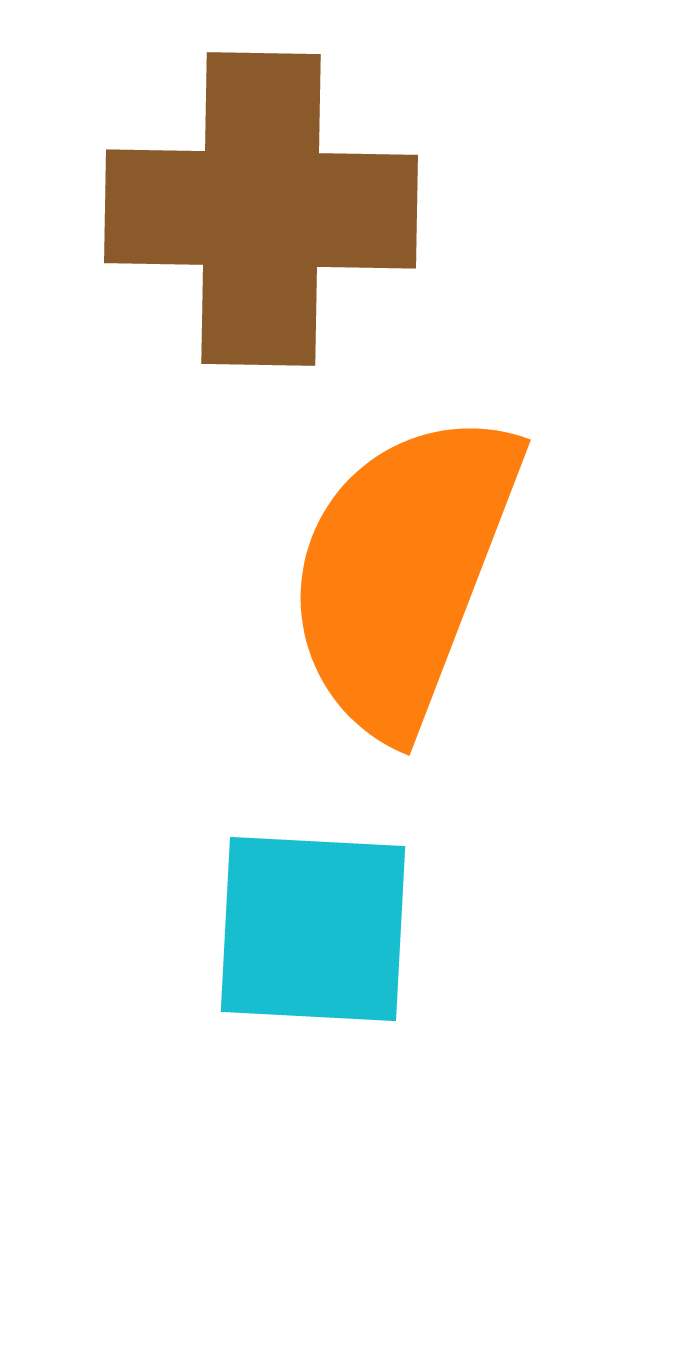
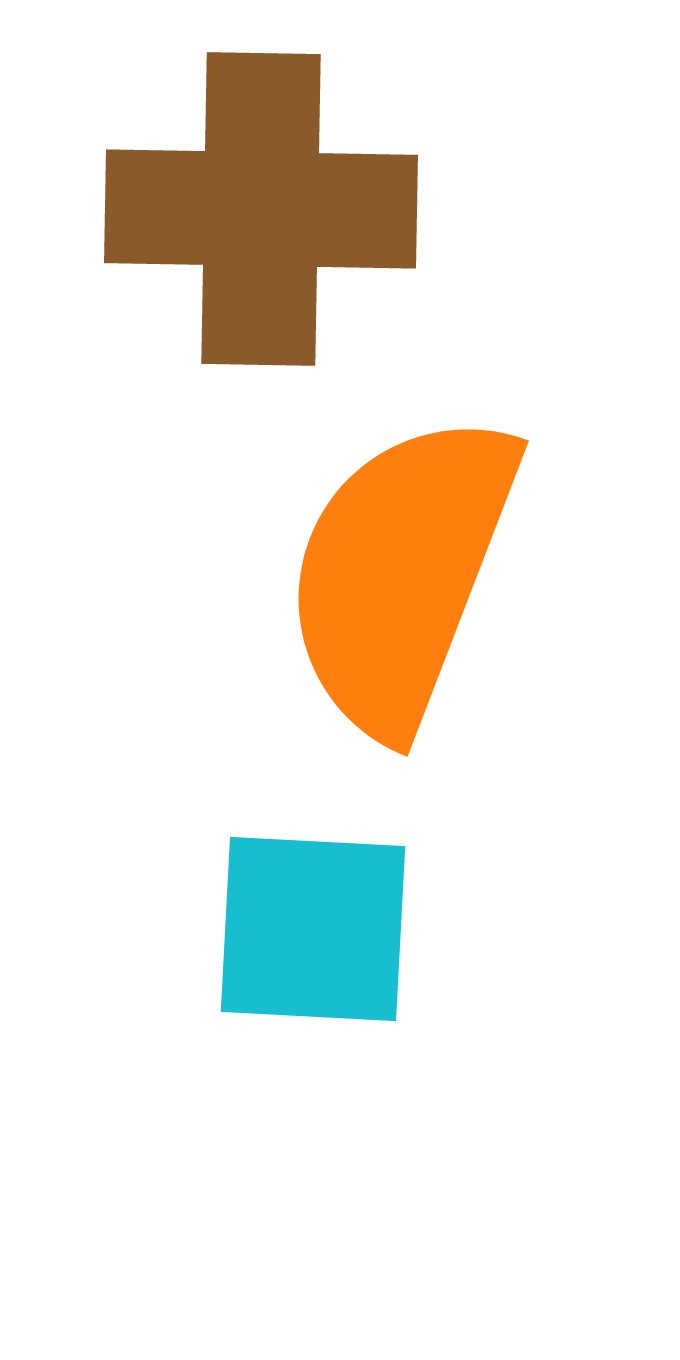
orange semicircle: moved 2 px left, 1 px down
